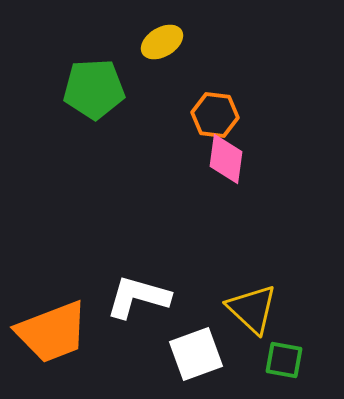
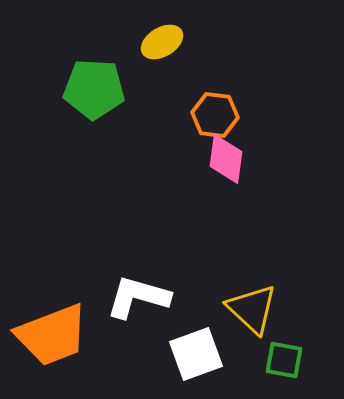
green pentagon: rotated 6 degrees clockwise
orange trapezoid: moved 3 px down
